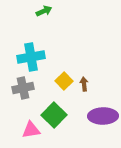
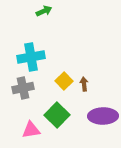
green square: moved 3 px right
